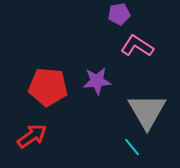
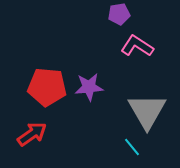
purple star: moved 8 px left, 6 px down
red pentagon: moved 1 px left
red arrow: moved 2 px up
